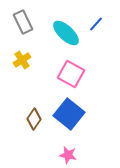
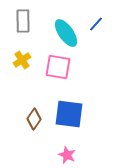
gray rectangle: moved 1 px up; rotated 25 degrees clockwise
cyan ellipse: rotated 12 degrees clockwise
pink square: moved 13 px left, 7 px up; rotated 20 degrees counterclockwise
blue square: rotated 32 degrees counterclockwise
pink star: moved 1 px left; rotated 12 degrees clockwise
